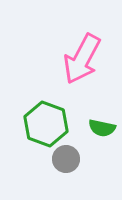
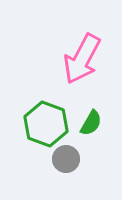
green semicircle: moved 11 px left, 5 px up; rotated 72 degrees counterclockwise
